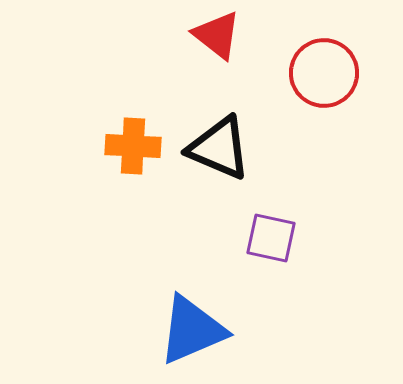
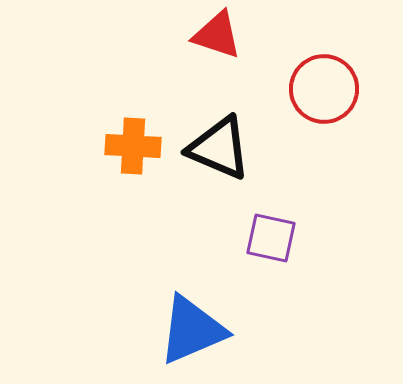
red triangle: rotated 20 degrees counterclockwise
red circle: moved 16 px down
